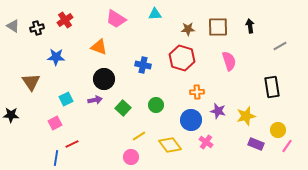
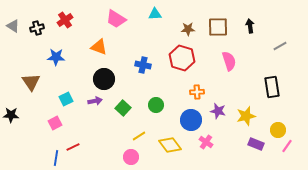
purple arrow: moved 1 px down
red line: moved 1 px right, 3 px down
